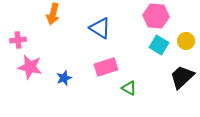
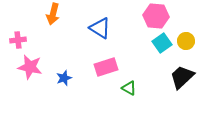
cyan square: moved 3 px right, 2 px up; rotated 24 degrees clockwise
